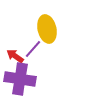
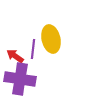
yellow ellipse: moved 4 px right, 10 px down
purple line: rotated 36 degrees counterclockwise
